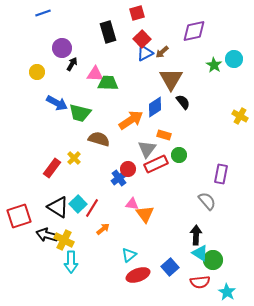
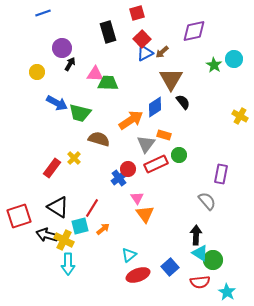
black arrow at (72, 64): moved 2 px left
gray triangle at (147, 149): moved 1 px left, 5 px up
cyan square at (78, 204): moved 2 px right, 22 px down; rotated 30 degrees clockwise
pink triangle at (132, 204): moved 5 px right, 6 px up; rotated 48 degrees clockwise
cyan arrow at (71, 262): moved 3 px left, 2 px down
